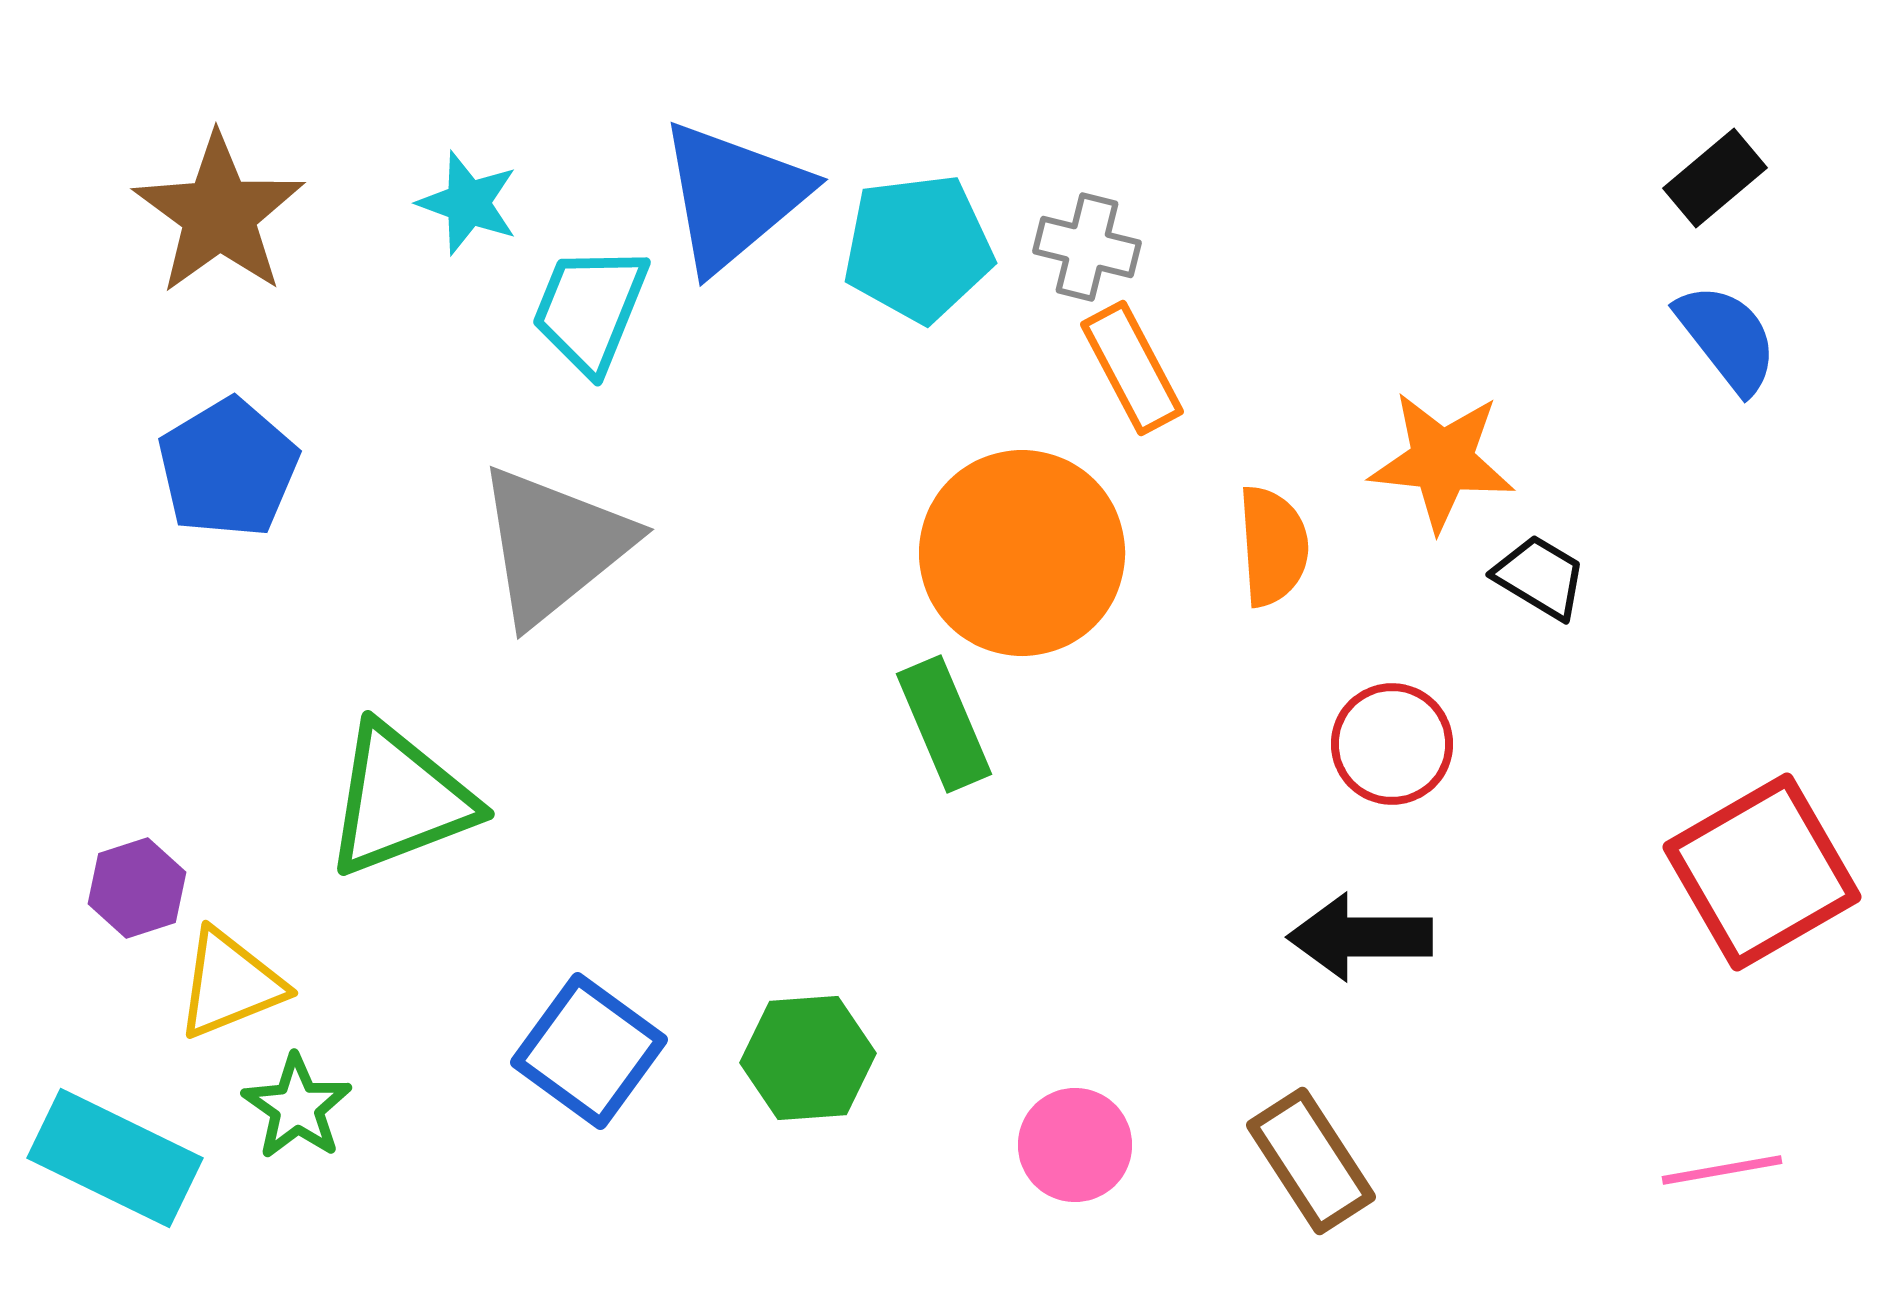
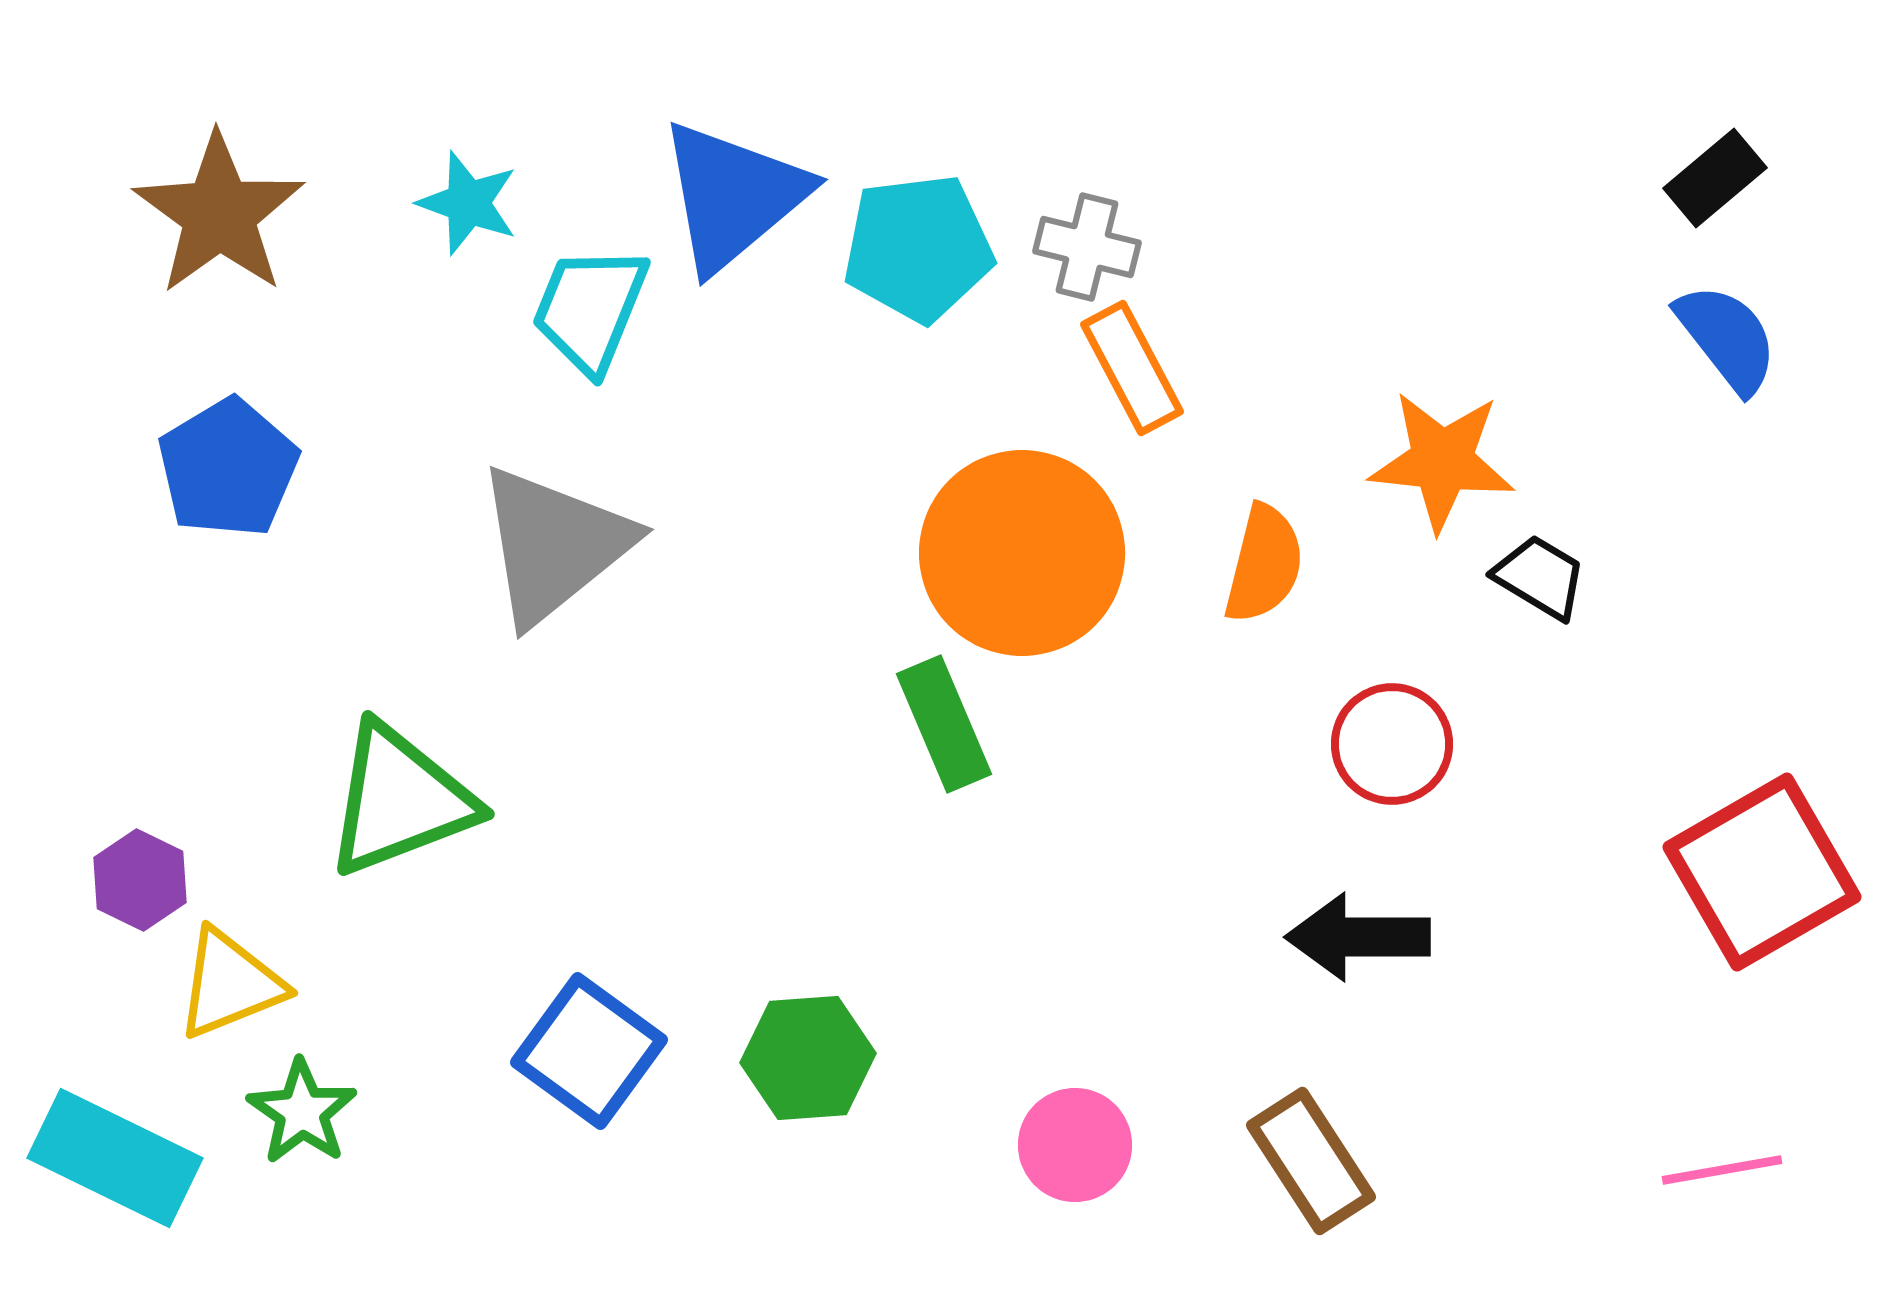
orange semicircle: moved 9 px left, 18 px down; rotated 18 degrees clockwise
purple hexagon: moved 3 px right, 8 px up; rotated 16 degrees counterclockwise
black arrow: moved 2 px left
green star: moved 5 px right, 5 px down
